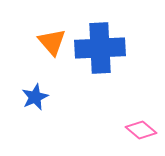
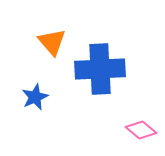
blue cross: moved 21 px down
